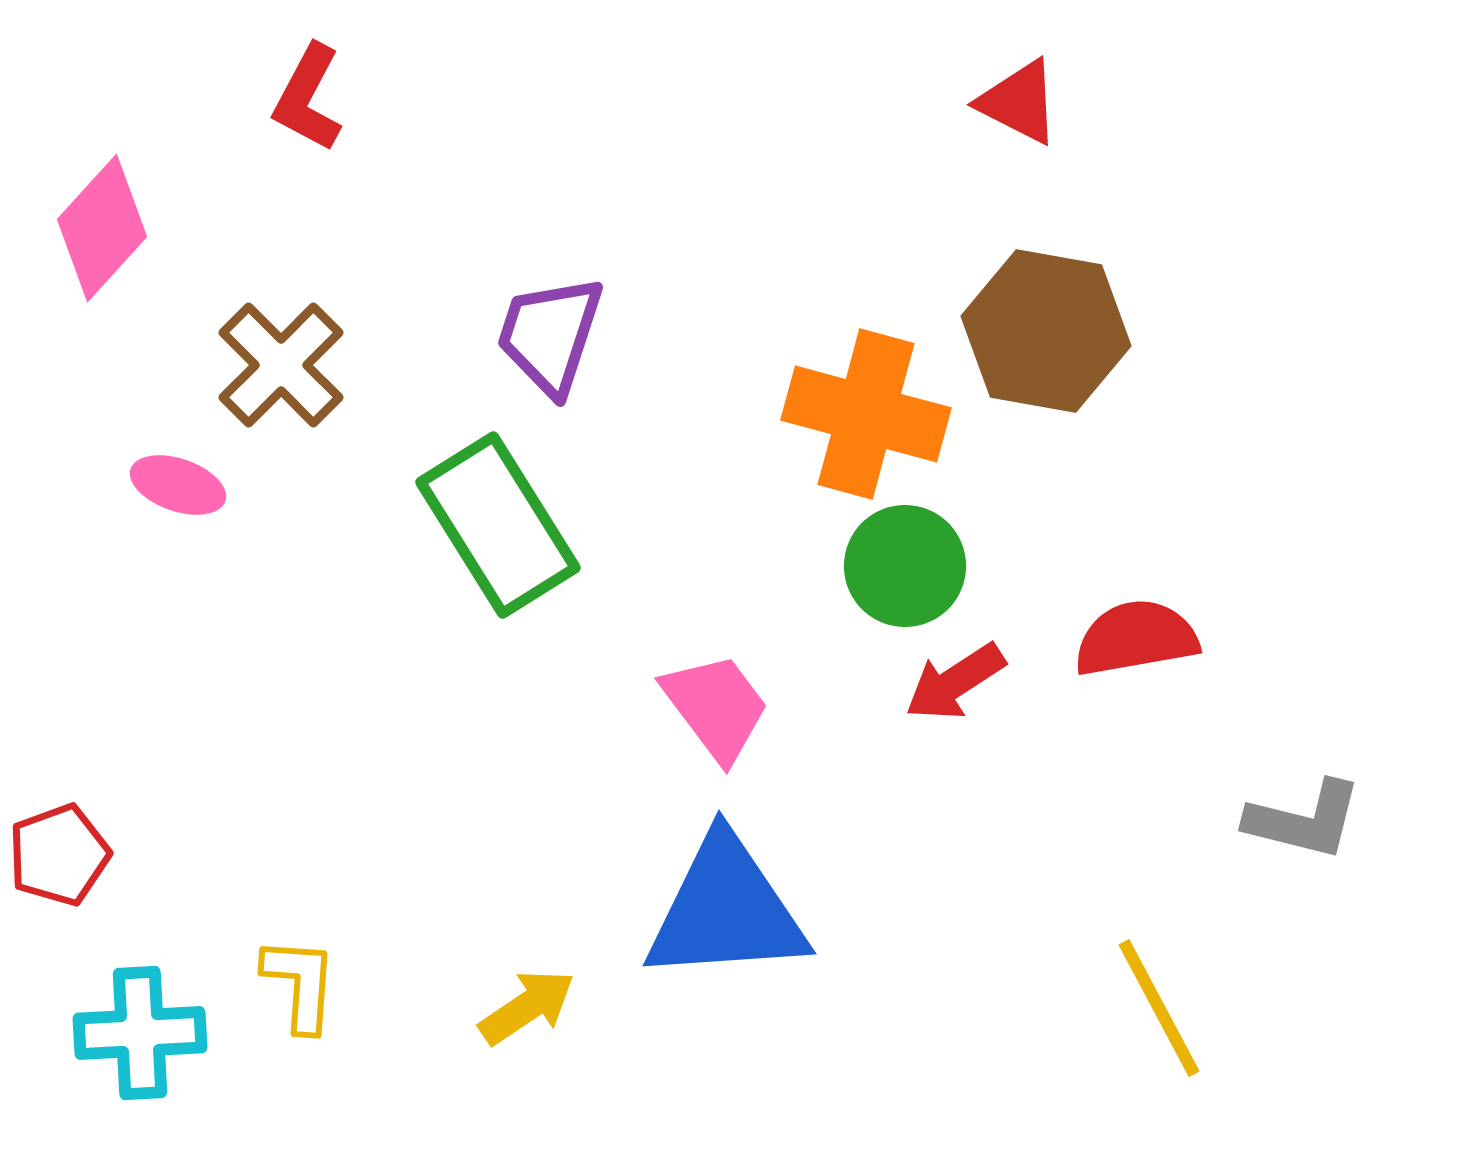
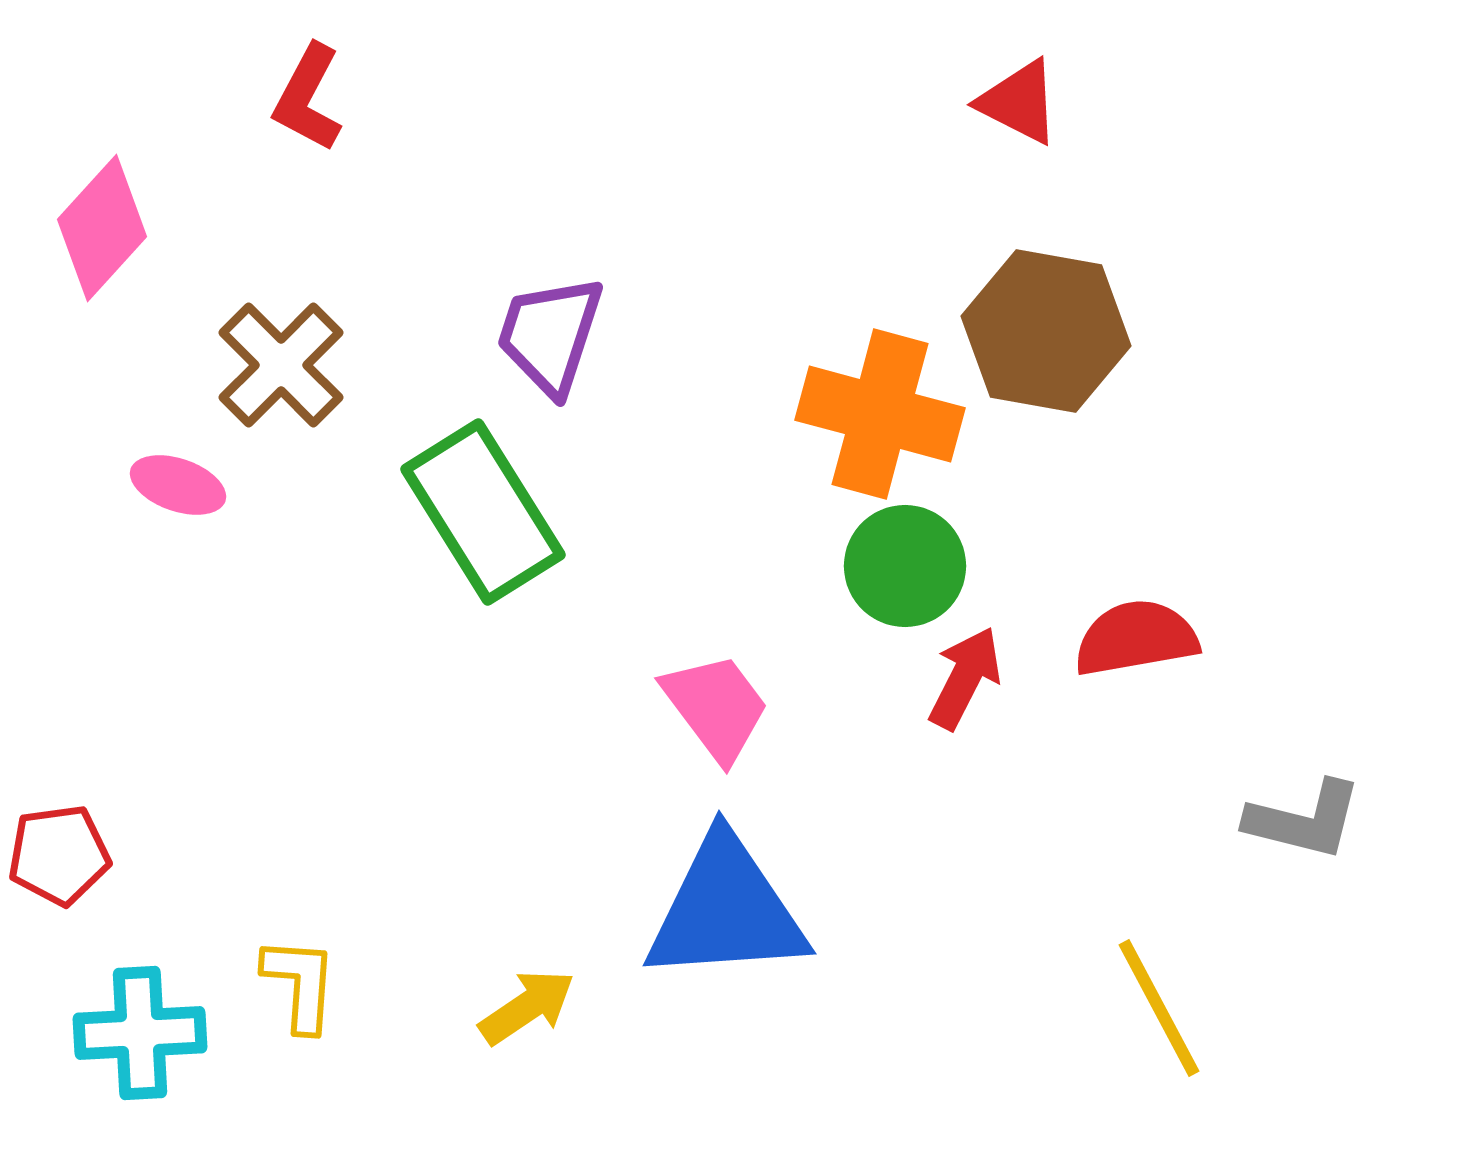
orange cross: moved 14 px right
green rectangle: moved 15 px left, 13 px up
red arrow: moved 10 px right, 4 px up; rotated 150 degrees clockwise
red pentagon: rotated 12 degrees clockwise
